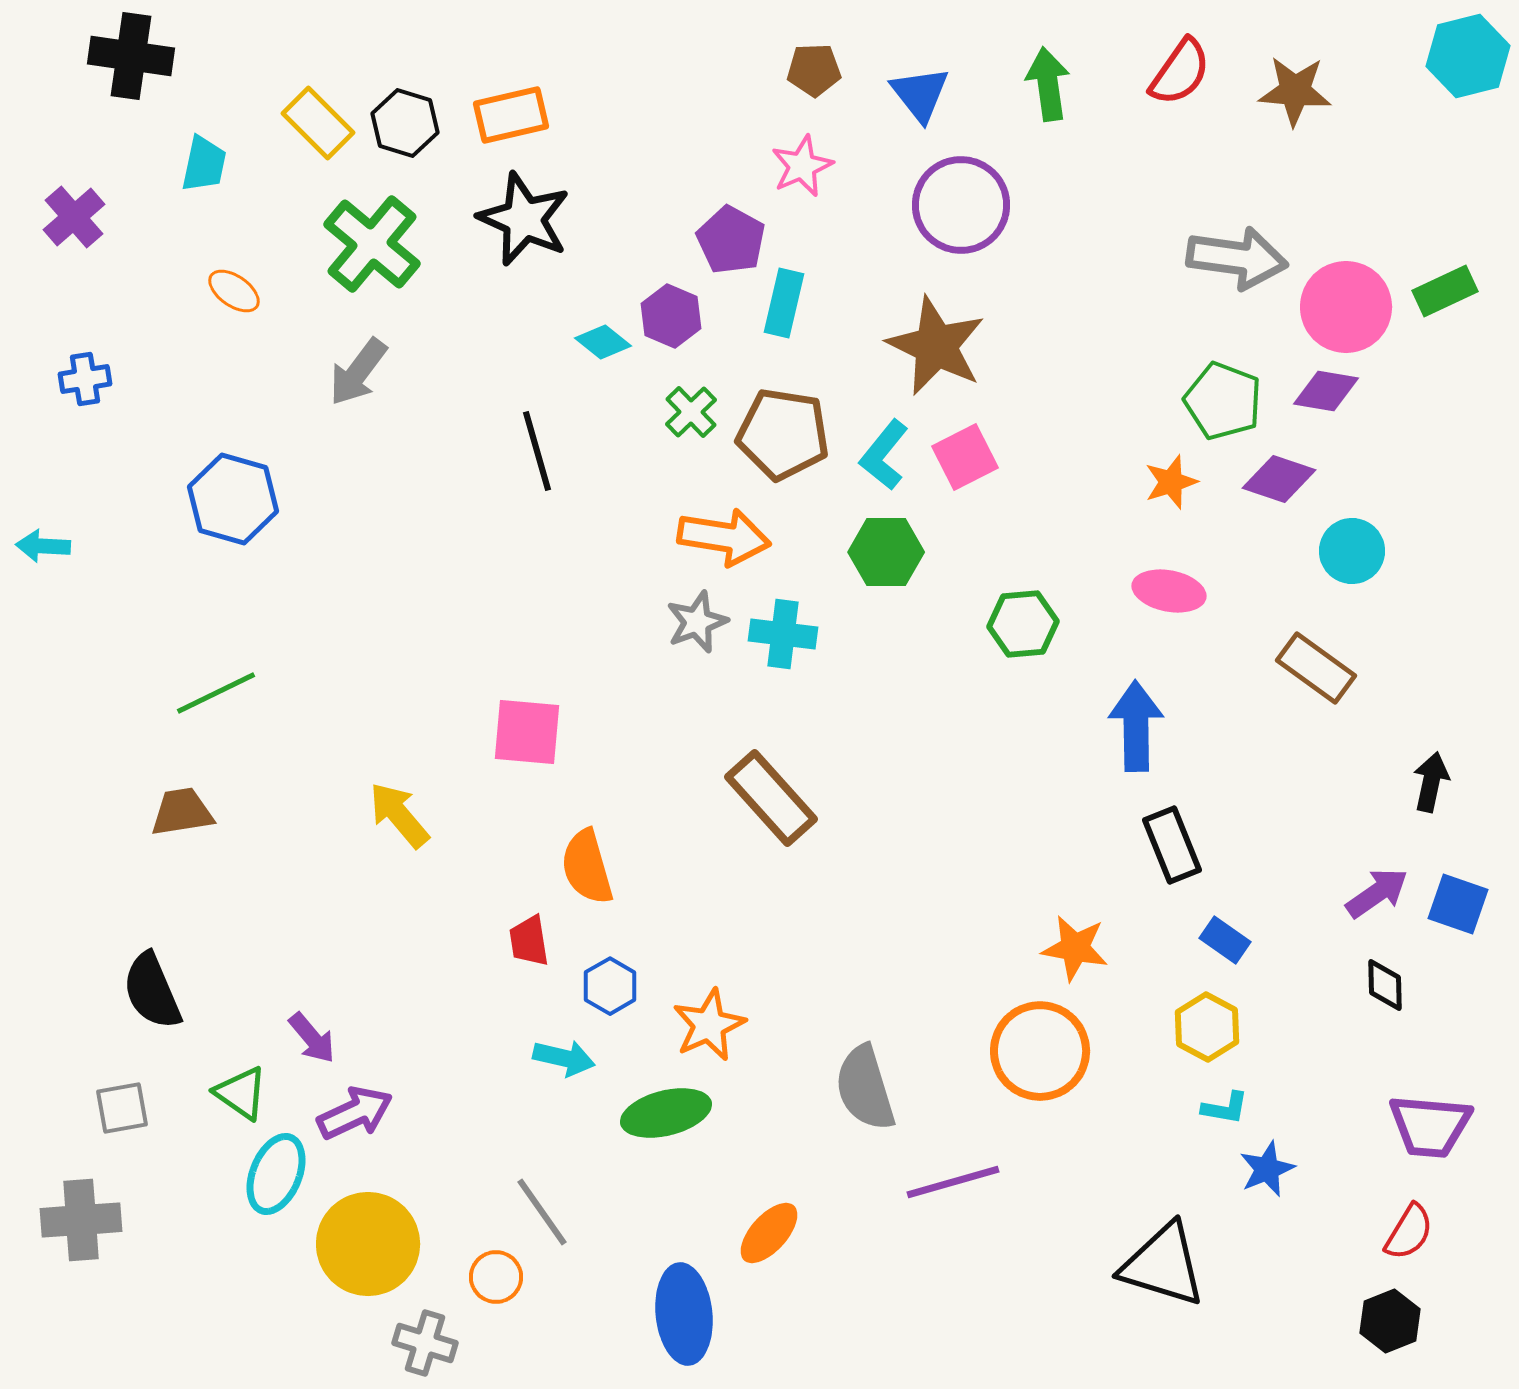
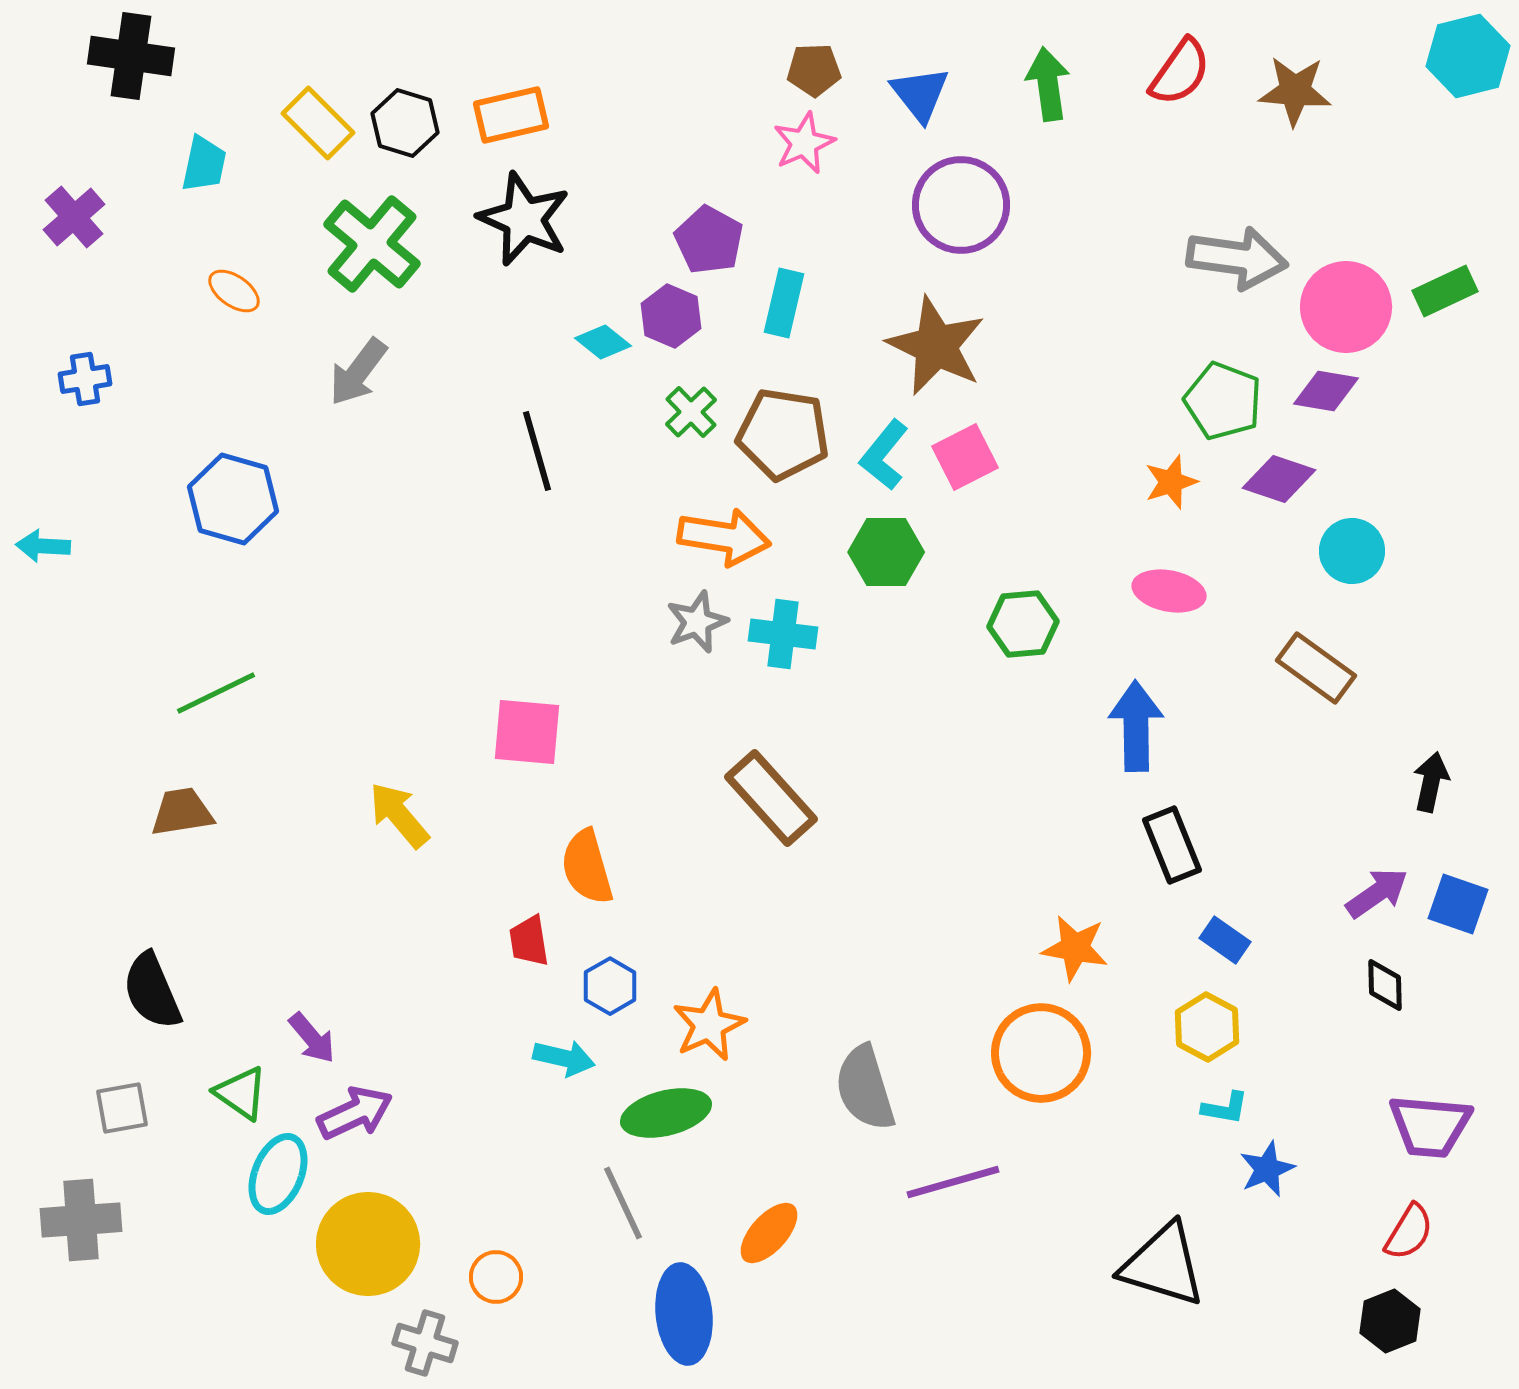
pink star at (802, 166): moved 2 px right, 23 px up
purple pentagon at (731, 240): moved 22 px left
orange circle at (1040, 1051): moved 1 px right, 2 px down
cyan ellipse at (276, 1174): moved 2 px right
gray line at (542, 1212): moved 81 px right, 9 px up; rotated 10 degrees clockwise
